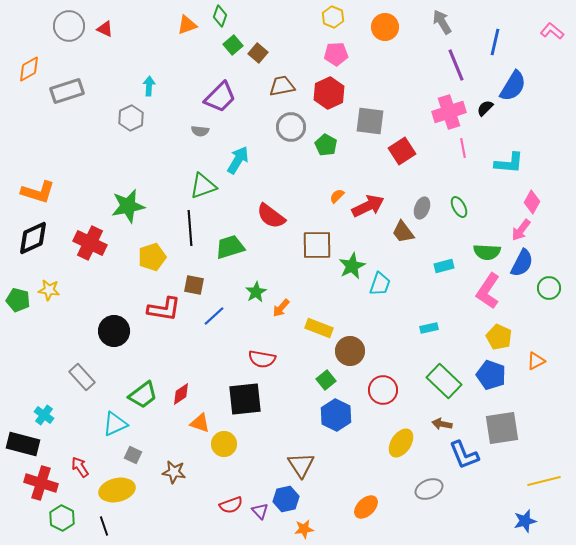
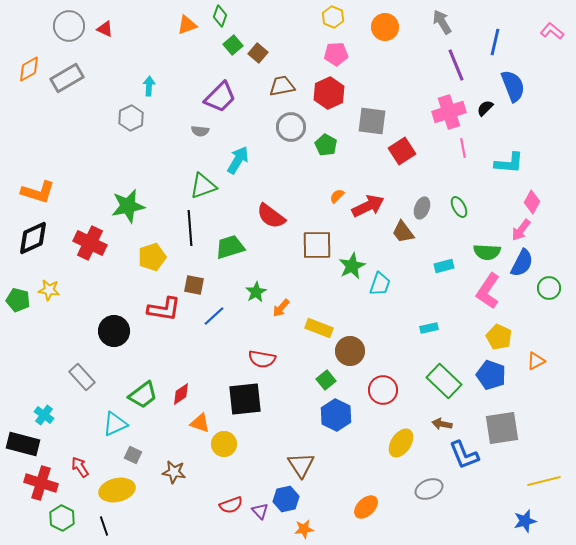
blue semicircle at (513, 86): rotated 52 degrees counterclockwise
gray rectangle at (67, 91): moved 13 px up; rotated 12 degrees counterclockwise
gray square at (370, 121): moved 2 px right
